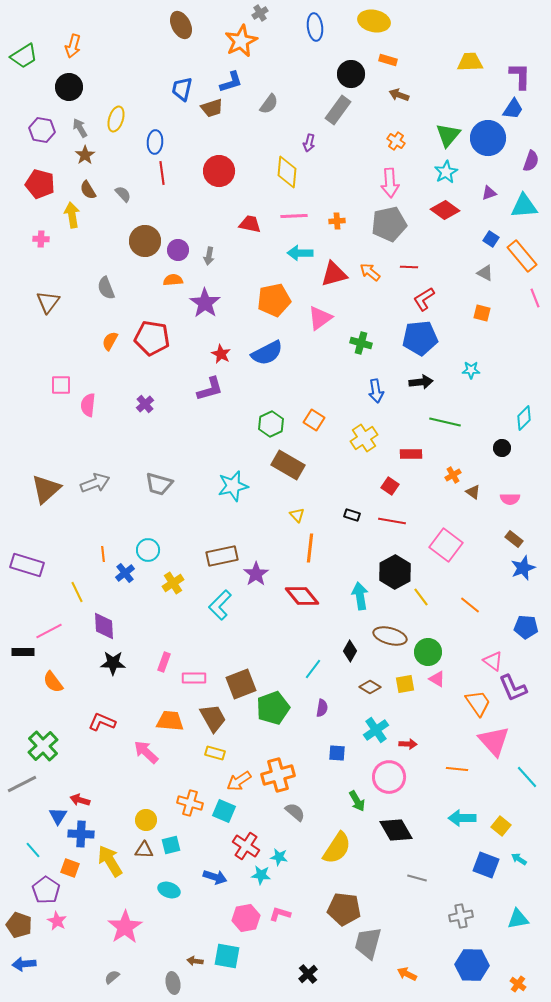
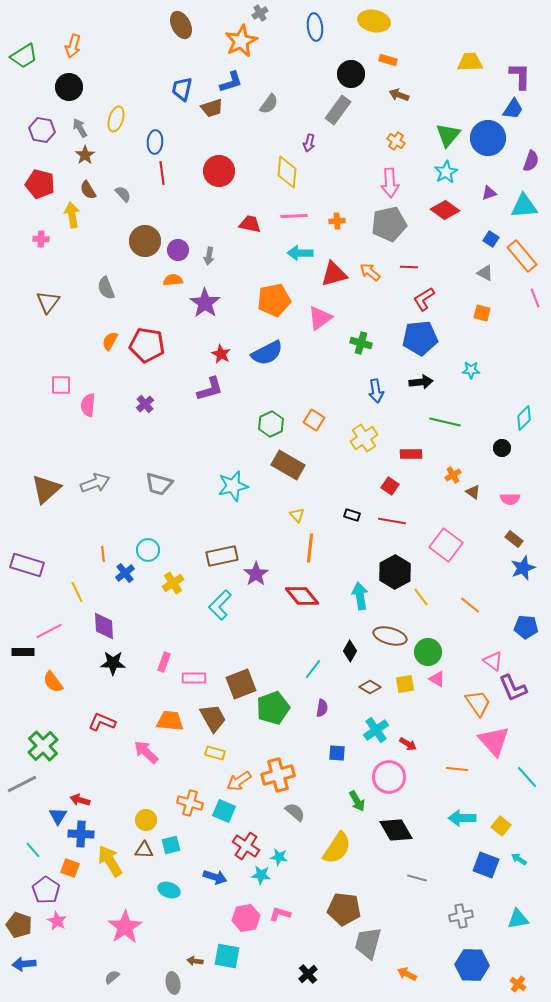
red pentagon at (152, 338): moved 5 px left, 7 px down
red arrow at (408, 744): rotated 30 degrees clockwise
